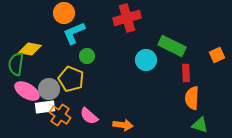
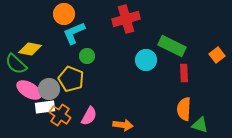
orange circle: moved 1 px down
red cross: moved 1 px left, 1 px down
orange square: rotated 14 degrees counterclockwise
green semicircle: rotated 55 degrees counterclockwise
red rectangle: moved 2 px left
pink ellipse: moved 2 px right, 1 px up
orange semicircle: moved 8 px left, 11 px down
pink semicircle: rotated 102 degrees counterclockwise
